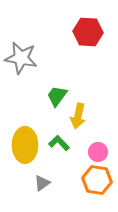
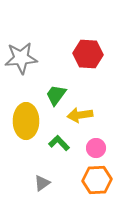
red hexagon: moved 22 px down
gray star: rotated 16 degrees counterclockwise
green trapezoid: moved 1 px left, 1 px up
yellow arrow: moved 2 px right, 1 px up; rotated 70 degrees clockwise
yellow ellipse: moved 1 px right, 24 px up
pink circle: moved 2 px left, 4 px up
orange hexagon: rotated 12 degrees counterclockwise
